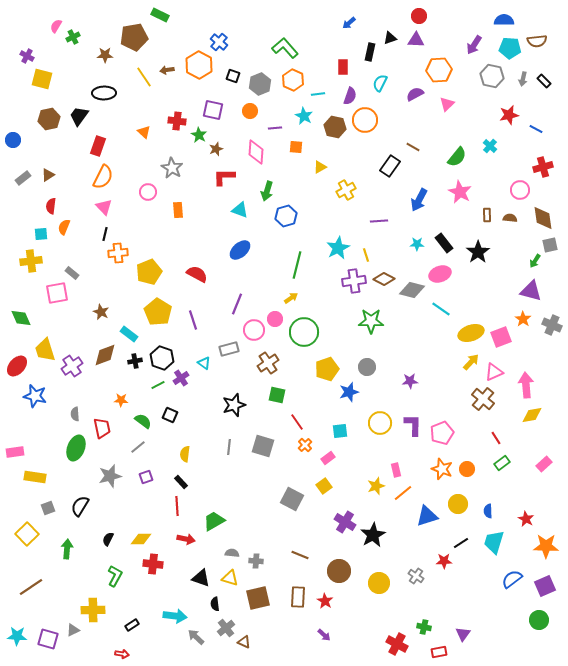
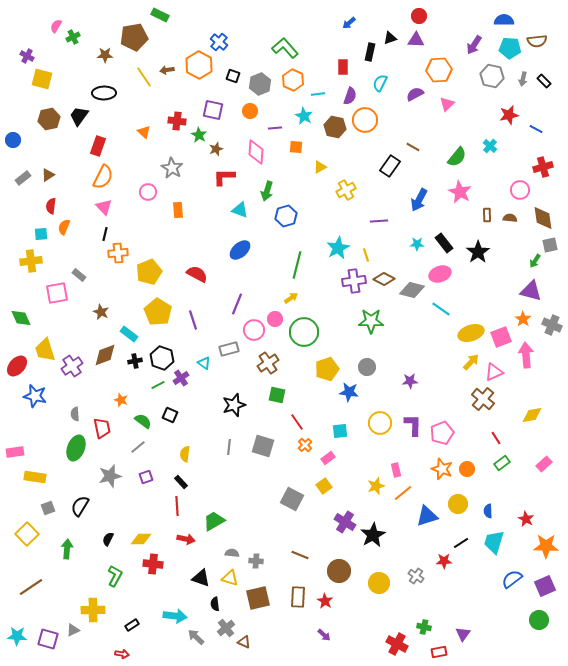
gray rectangle at (72, 273): moved 7 px right, 2 px down
pink arrow at (526, 385): moved 30 px up
blue star at (349, 392): rotated 24 degrees clockwise
orange star at (121, 400): rotated 16 degrees clockwise
